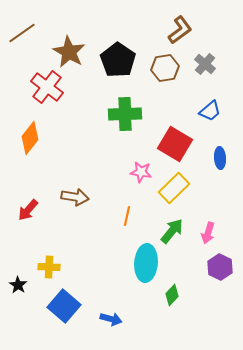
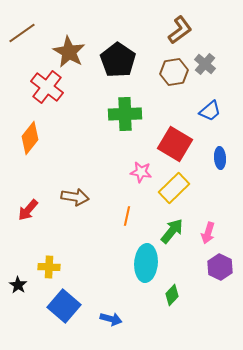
brown hexagon: moved 9 px right, 4 px down
